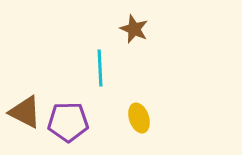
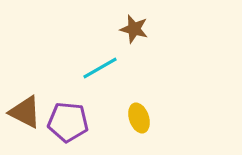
brown star: rotated 8 degrees counterclockwise
cyan line: rotated 63 degrees clockwise
purple pentagon: rotated 6 degrees clockwise
